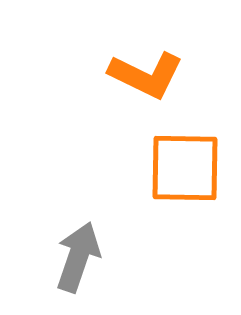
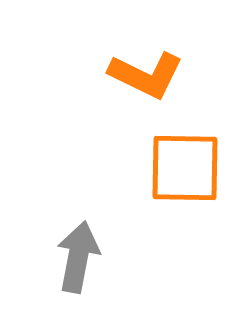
gray arrow: rotated 8 degrees counterclockwise
